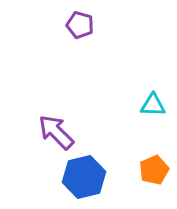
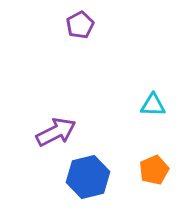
purple pentagon: rotated 28 degrees clockwise
purple arrow: rotated 108 degrees clockwise
blue hexagon: moved 4 px right
